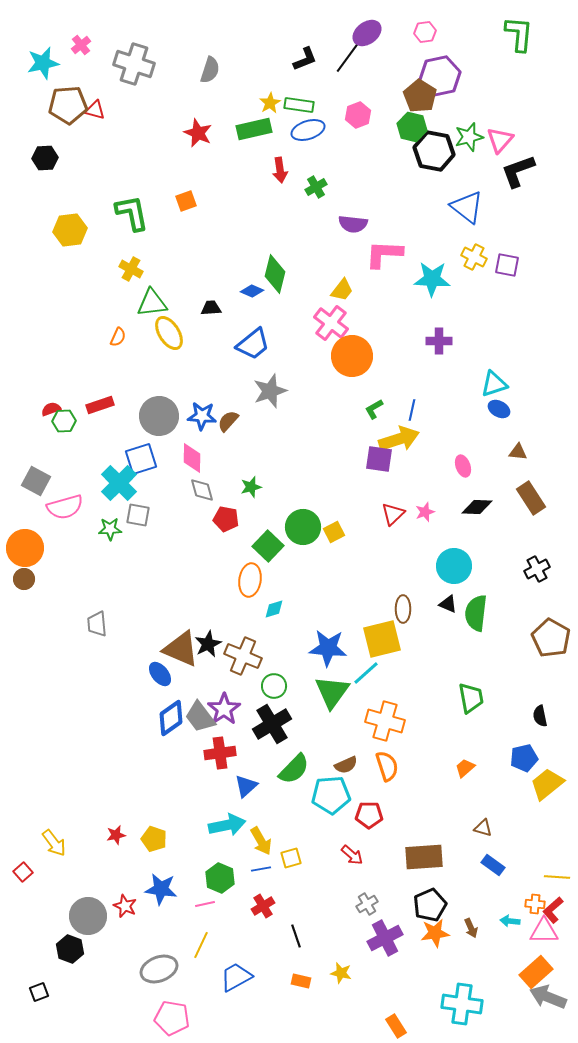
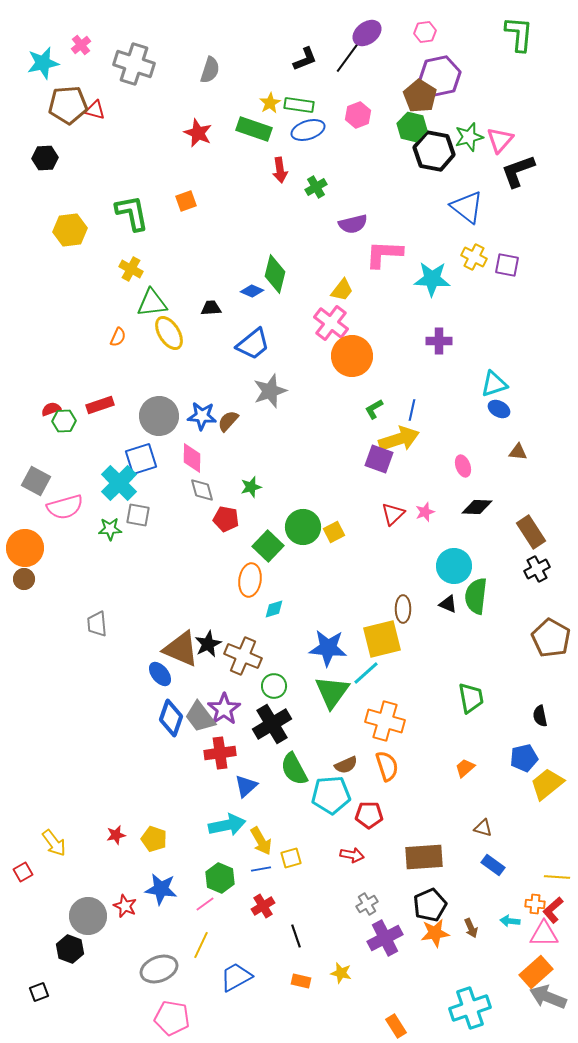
green rectangle at (254, 129): rotated 32 degrees clockwise
purple semicircle at (353, 224): rotated 20 degrees counterclockwise
purple square at (379, 459): rotated 12 degrees clockwise
brown rectangle at (531, 498): moved 34 px down
green semicircle at (476, 613): moved 17 px up
blue diamond at (171, 718): rotated 36 degrees counterclockwise
green semicircle at (294, 769): rotated 108 degrees clockwise
red arrow at (352, 855): rotated 30 degrees counterclockwise
red square at (23, 872): rotated 12 degrees clockwise
pink line at (205, 904): rotated 24 degrees counterclockwise
pink triangle at (544, 931): moved 3 px down
cyan cross at (462, 1004): moved 8 px right, 4 px down; rotated 27 degrees counterclockwise
